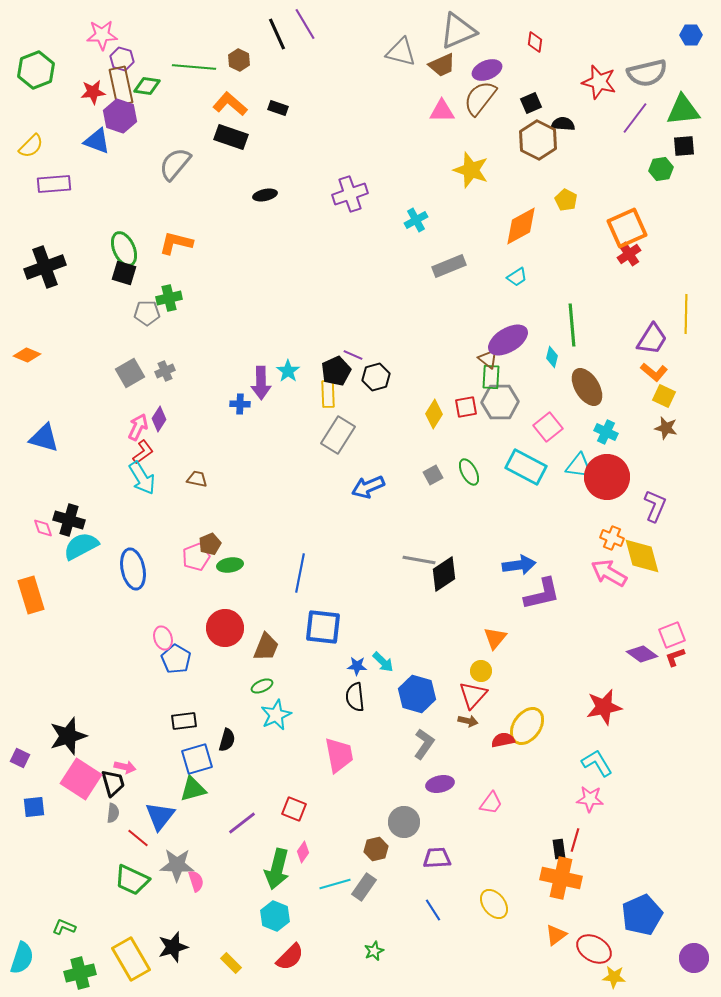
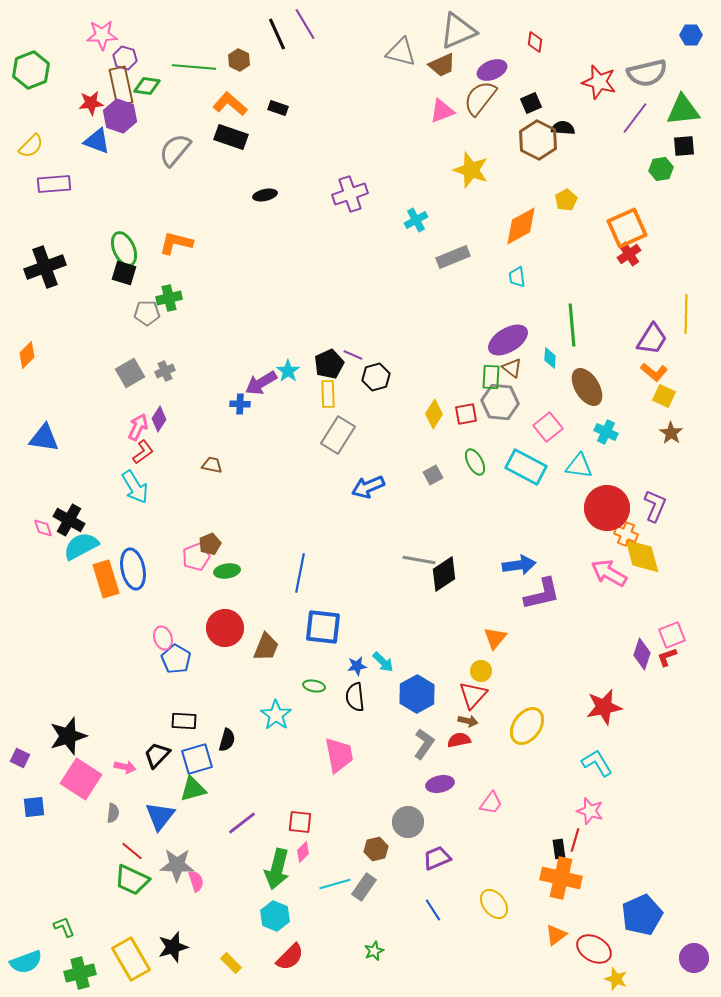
purple hexagon at (122, 59): moved 3 px right, 1 px up
green hexagon at (36, 70): moved 5 px left
purple ellipse at (487, 70): moved 5 px right
red star at (93, 92): moved 2 px left, 11 px down
pink triangle at (442, 111): rotated 20 degrees counterclockwise
black semicircle at (563, 124): moved 4 px down
gray semicircle at (175, 164): moved 14 px up
yellow pentagon at (566, 200): rotated 15 degrees clockwise
gray rectangle at (449, 266): moved 4 px right, 9 px up
cyan trapezoid at (517, 277): rotated 115 degrees clockwise
orange diamond at (27, 355): rotated 68 degrees counterclockwise
cyan diamond at (552, 357): moved 2 px left, 1 px down; rotated 10 degrees counterclockwise
brown triangle at (488, 359): moved 24 px right, 9 px down
black pentagon at (336, 371): moved 7 px left, 7 px up
purple arrow at (261, 383): rotated 60 degrees clockwise
gray hexagon at (500, 402): rotated 6 degrees clockwise
red square at (466, 407): moved 7 px down
brown star at (666, 428): moved 5 px right, 5 px down; rotated 20 degrees clockwise
blue triangle at (44, 438): rotated 8 degrees counterclockwise
green ellipse at (469, 472): moved 6 px right, 10 px up
red circle at (607, 477): moved 31 px down
cyan arrow at (142, 478): moved 7 px left, 9 px down
brown trapezoid at (197, 479): moved 15 px right, 14 px up
black cross at (69, 520): rotated 12 degrees clockwise
orange cross at (612, 538): moved 14 px right, 4 px up
green ellipse at (230, 565): moved 3 px left, 6 px down
orange rectangle at (31, 595): moved 75 px right, 16 px up
purple diamond at (642, 654): rotated 72 degrees clockwise
red L-shape at (675, 657): moved 8 px left
blue star at (357, 666): rotated 12 degrees counterclockwise
green ellipse at (262, 686): moved 52 px right; rotated 35 degrees clockwise
blue hexagon at (417, 694): rotated 15 degrees clockwise
cyan star at (276, 715): rotated 12 degrees counterclockwise
black rectangle at (184, 721): rotated 10 degrees clockwise
red semicircle at (503, 740): moved 44 px left
black trapezoid at (113, 783): moved 44 px right, 28 px up; rotated 120 degrees counterclockwise
pink star at (590, 799): moved 12 px down; rotated 12 degrees clockwise
red square at (294, 809): moved 6 px right, 13 px down; rotated 15 degrees counterclockwise
gray circle at (404, 822): moved 4 px right
red line at (138, 838): moved 6 px left, 13 px down
pink diamond at (303, 852): rotated 10 degrees clockwise
purple trapezoid at (437, 858): rotated 20 degrees counterclockwise
green L-shape at (64, 927): rotated 45 degrees clockwise
cyan semicircle at (22, 958): moved 4 px right, 4 px down; rotated 52 degrees clockwise
yellow star at (614, 977): moved 2 px right, 2 px down; rotated 15 degrees clockwise
